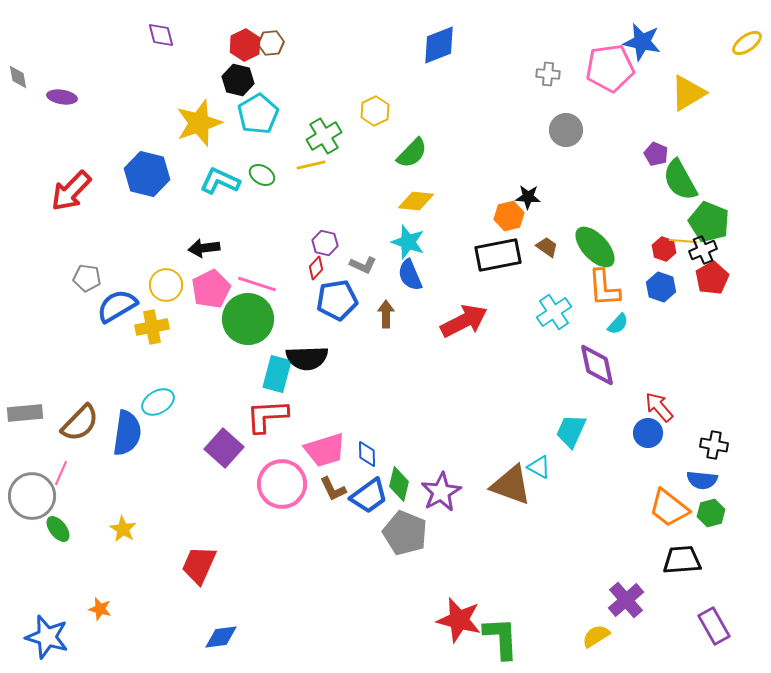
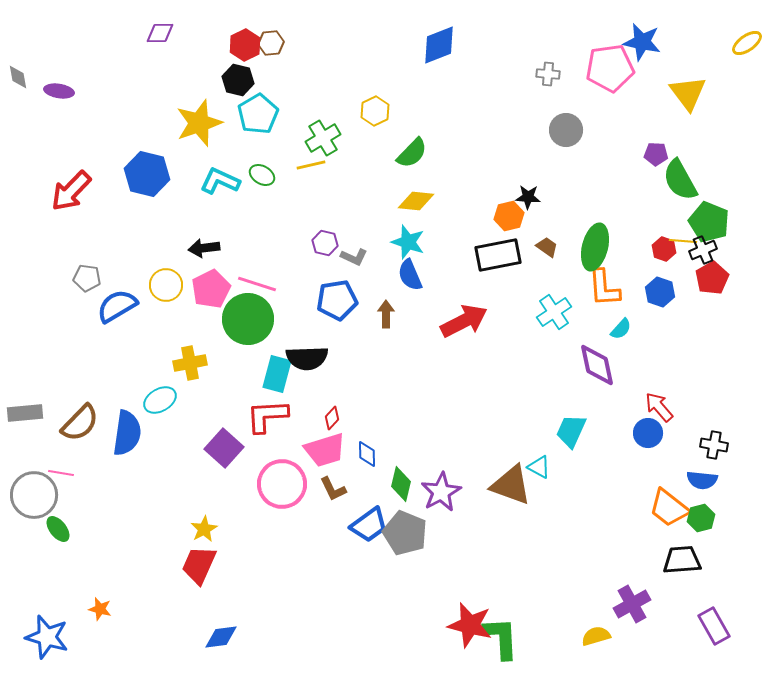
purple diamond at (161, 35): moved 1 px left, 2 px up; rotated 76 degrees counterclockwise
yellow triangle at (688, 93): rotated 36 degrees counterclockwise
purple ellipse at (62, 97): moved 3 px left, 6 px up
green cross at (324, 136): moved 1 px left, 2 px down
purple pentagon at (656, 154): rotated 20 degrees counterclockwise
green ellipse at (595, 247): rotated 57 degrees clockwise
gray L-shape at (363, 265): moved 9 px left, 8 px up
red diamond at (316, 268): moved 16 px right, 150 px down
blue hexagon at (661, 287): moved 1 px left, 5 px down
cyan semicircle at (618, 324): moved 3 px right, 5 px down
yellow cross at (152, 327): moved 38 px right, 36 px down
cyan ellipse at (158, 402): moved 2 px right, 2 px up
pink line at (61, 473): rotated 75 degrees clockwise
green diamond at (399, 484): moved 2 px right
gray circle at (32, 496): moved 2 px right, 1 px up
blue trapezoid at (369, 496): moved 29 px down
green hexagon at (711, 513): moved 10 px left, 5 px down
yellow star at (123, 529): moved 81 px right; rotated 12 degrees clockwise
purple cross at (626, 600): moved 6 px right, 4 px down; rotated 12 degrees clockwise
red star at (459, 620): moved 11 px right, 5 px down
yellow semicircle at (596, 636): rotated 16 degrees clockwise
